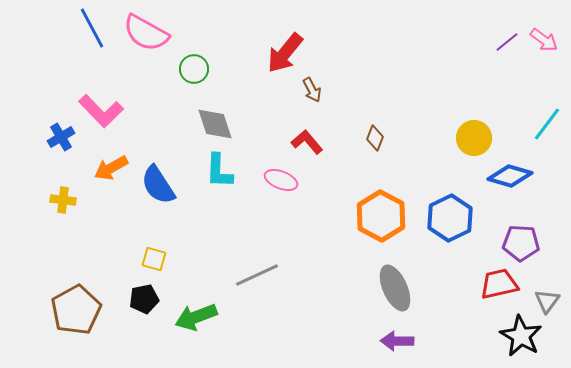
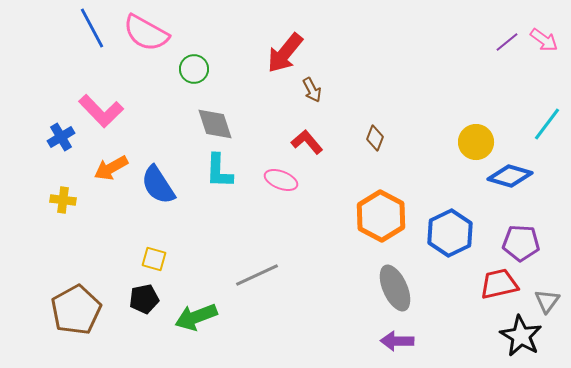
yellow circle: moved 2 px right, 4 px down
blue hexagon: moved 15 px down
